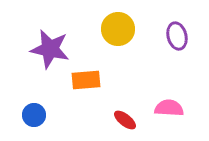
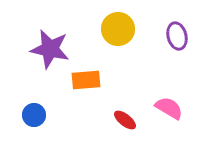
pink semicircle: rotated 28 degrees clockwise
